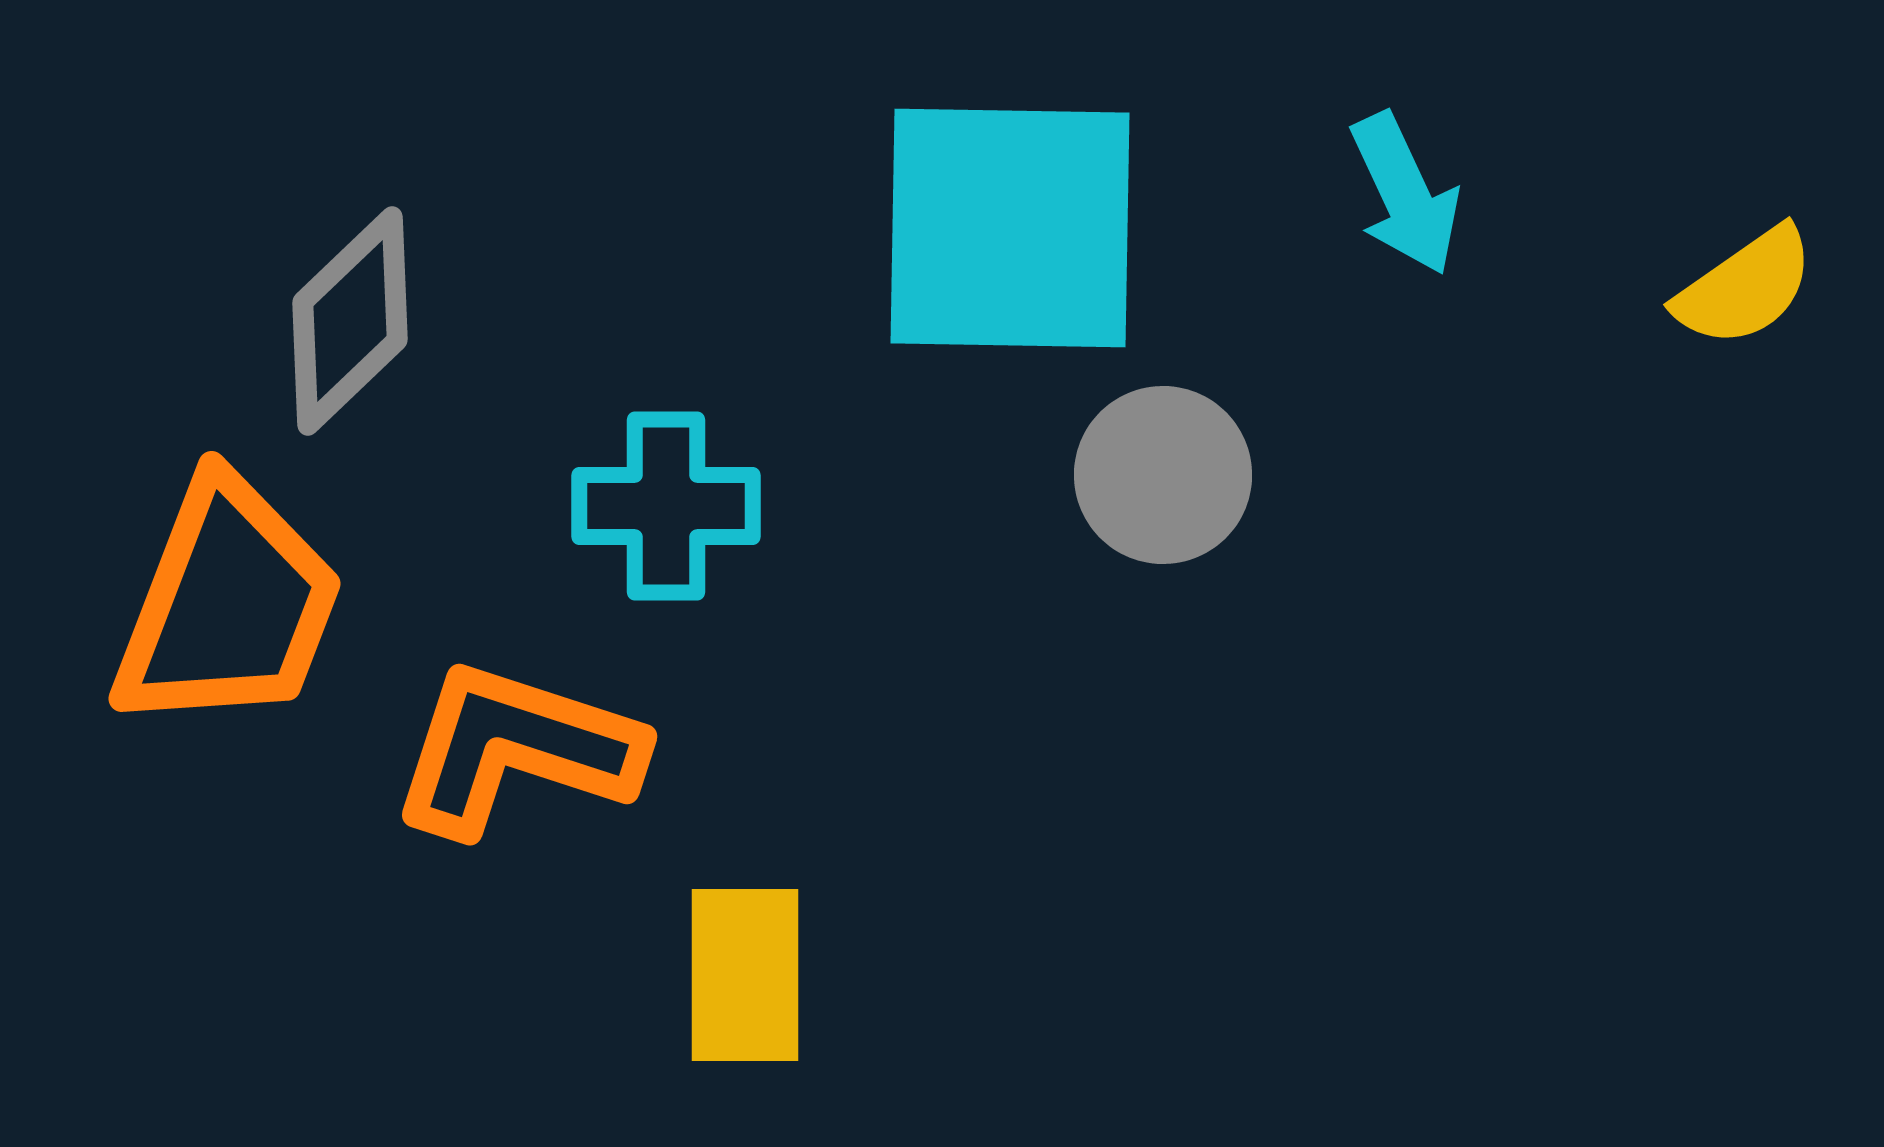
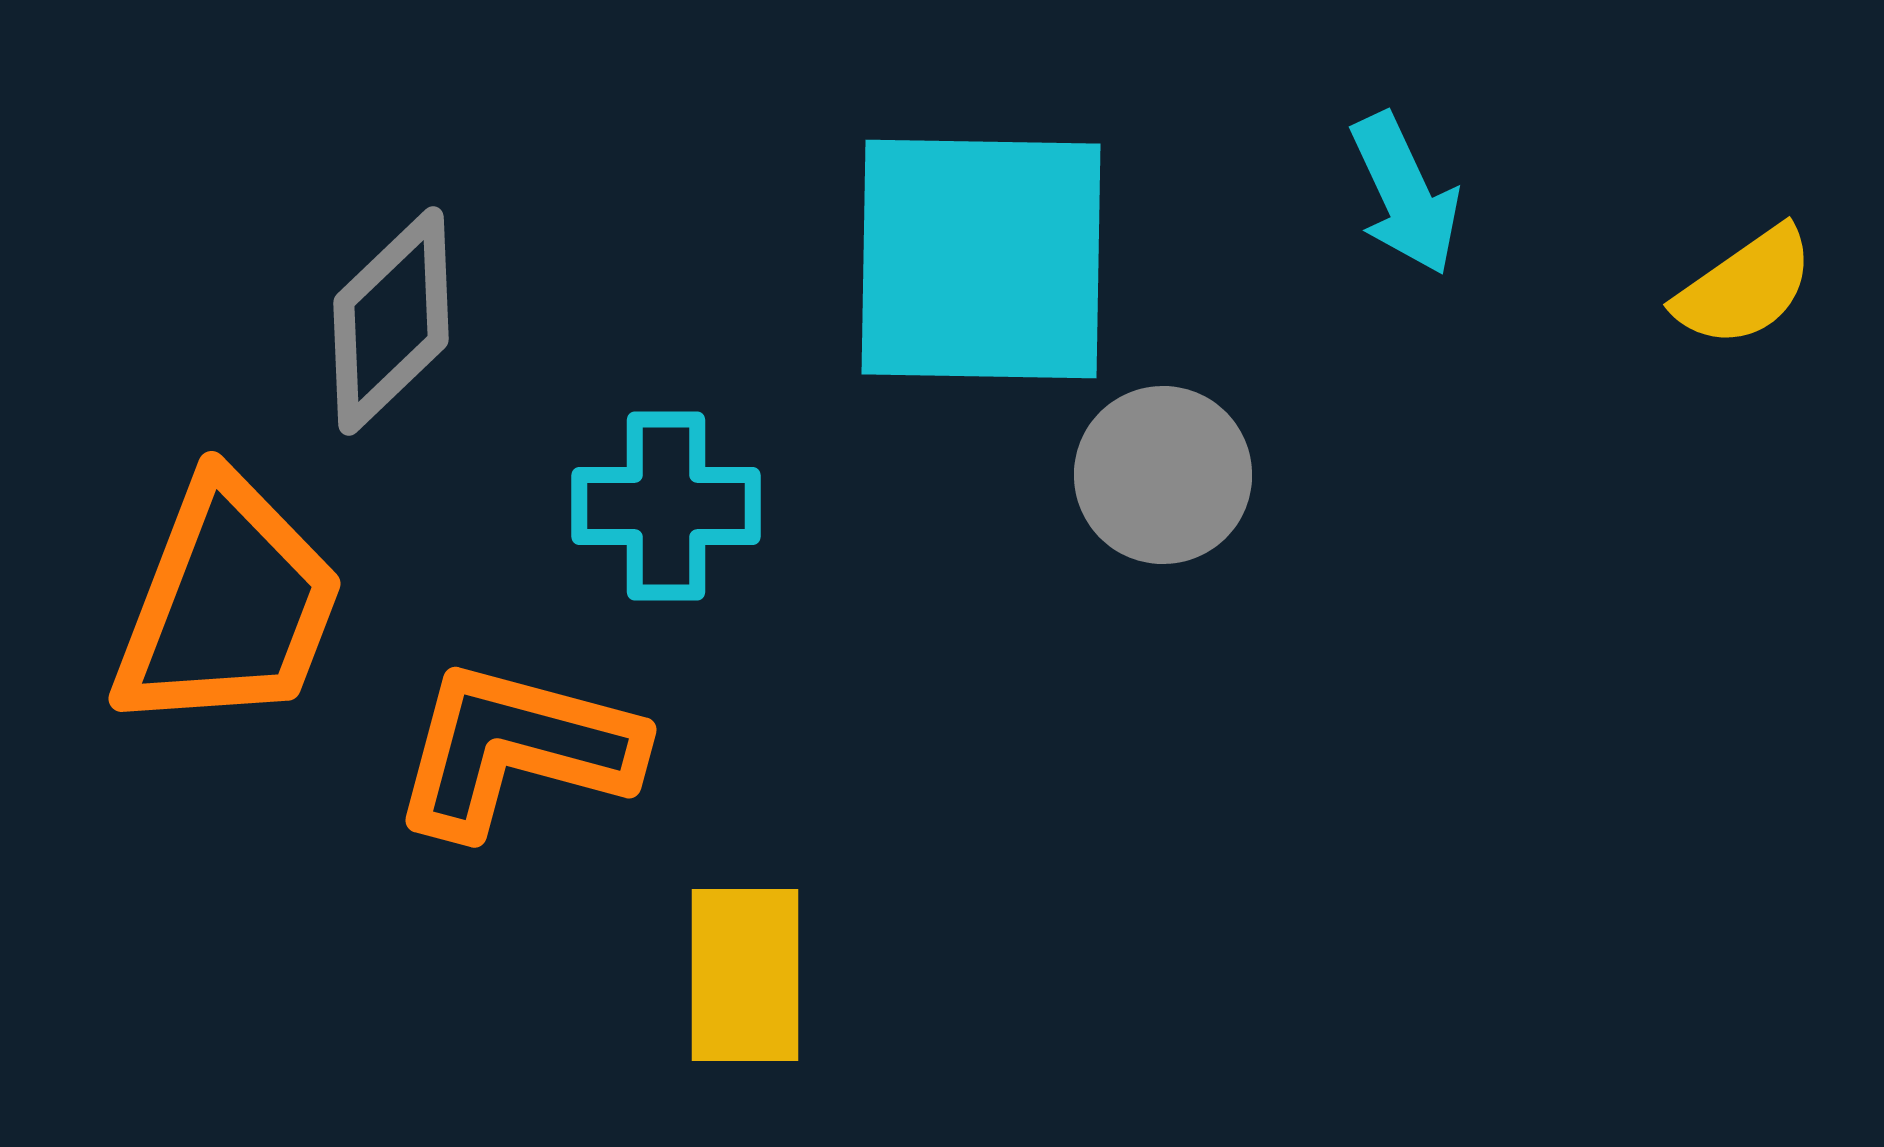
cyan square: moved 29 px left, 31 px down
gray diamond: moved 41 px right
orange L-shape: rotated 3 degrees counterclockwise
